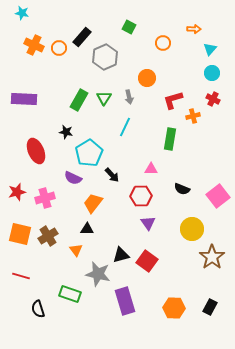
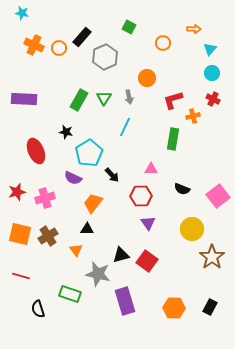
green rectangle at (170, 139): moved 3 px right
